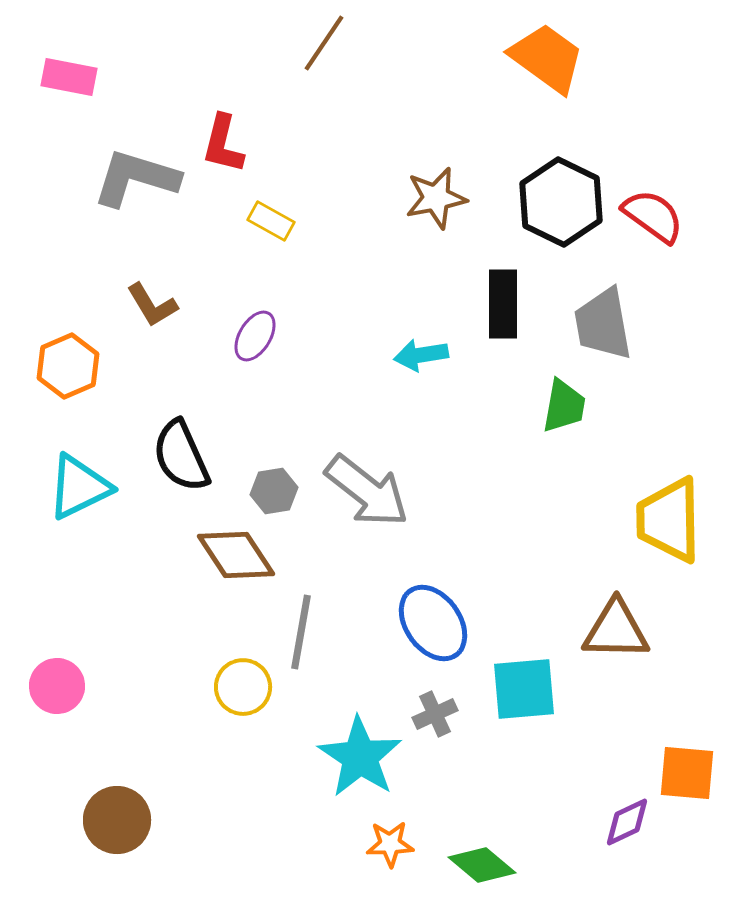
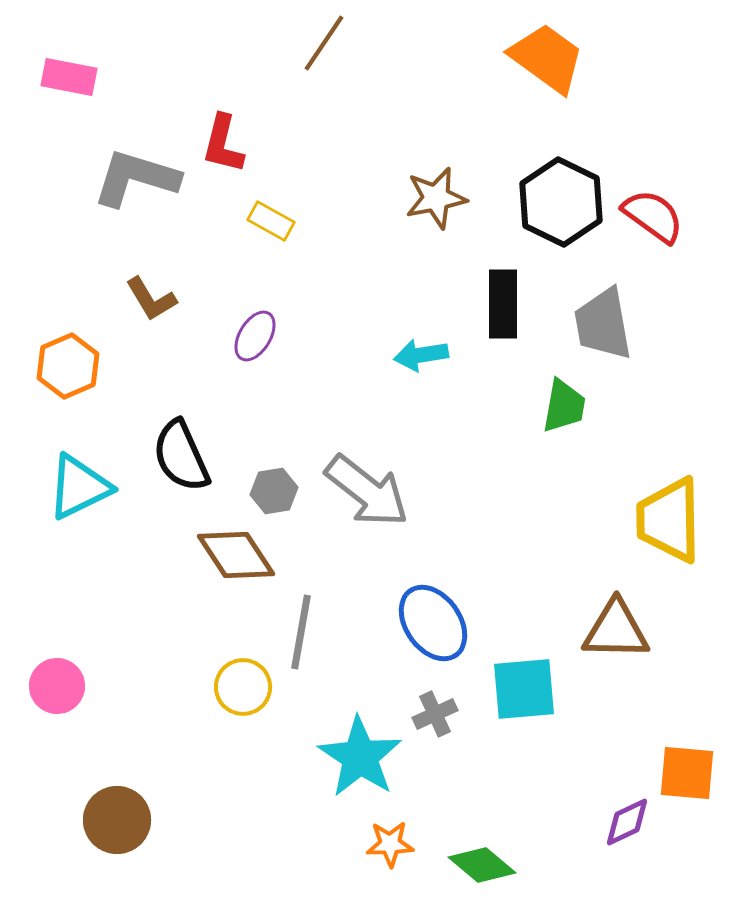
brown L-shape: moved 1 px left, 6 px up
